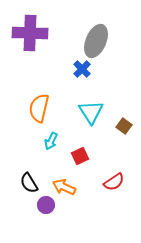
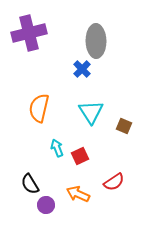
purple cross: moved 1 px left; rotated 16 degrees counterclockwise
gray ellipse: rotated 24 degrees counterclockwise
brown square: rotated 14 degrees counterclockwise
cyan arrow: moved 6 px right, 7 px down; rotated 132 degrees clockwise
black semicircle: moved 1 px right, 1 px down
orange arrow: moved 14 px right, 7 px down
